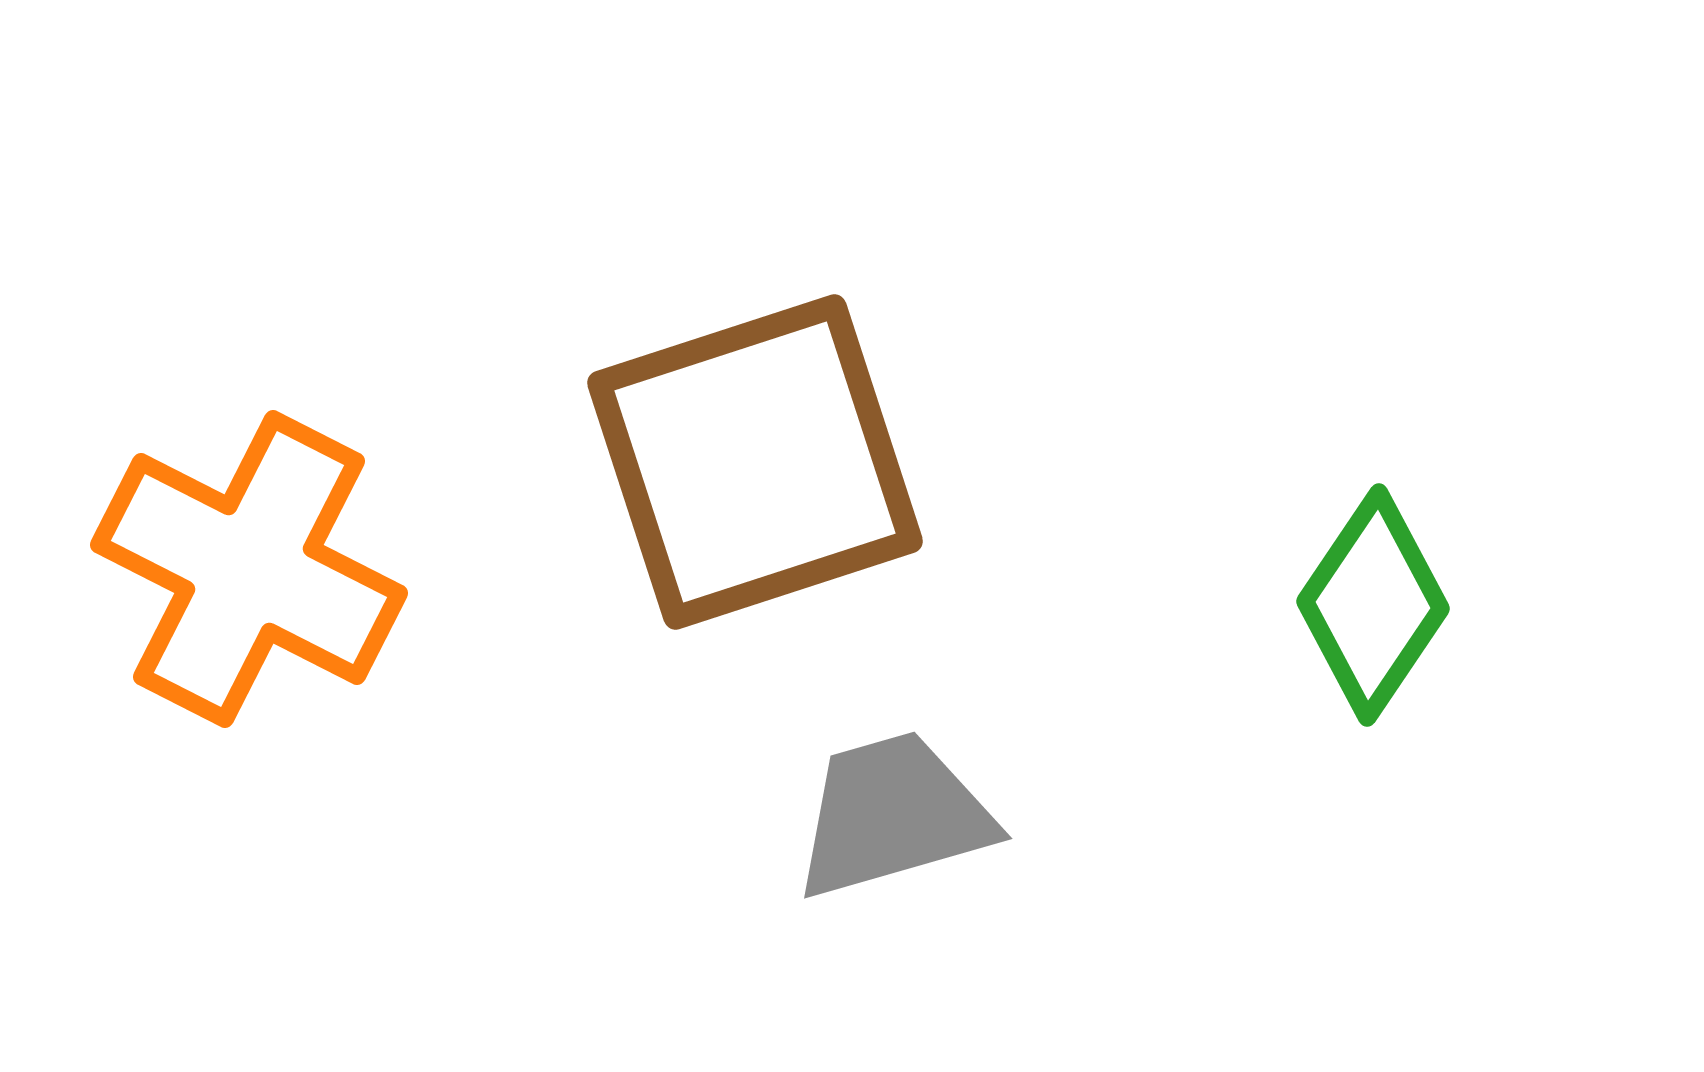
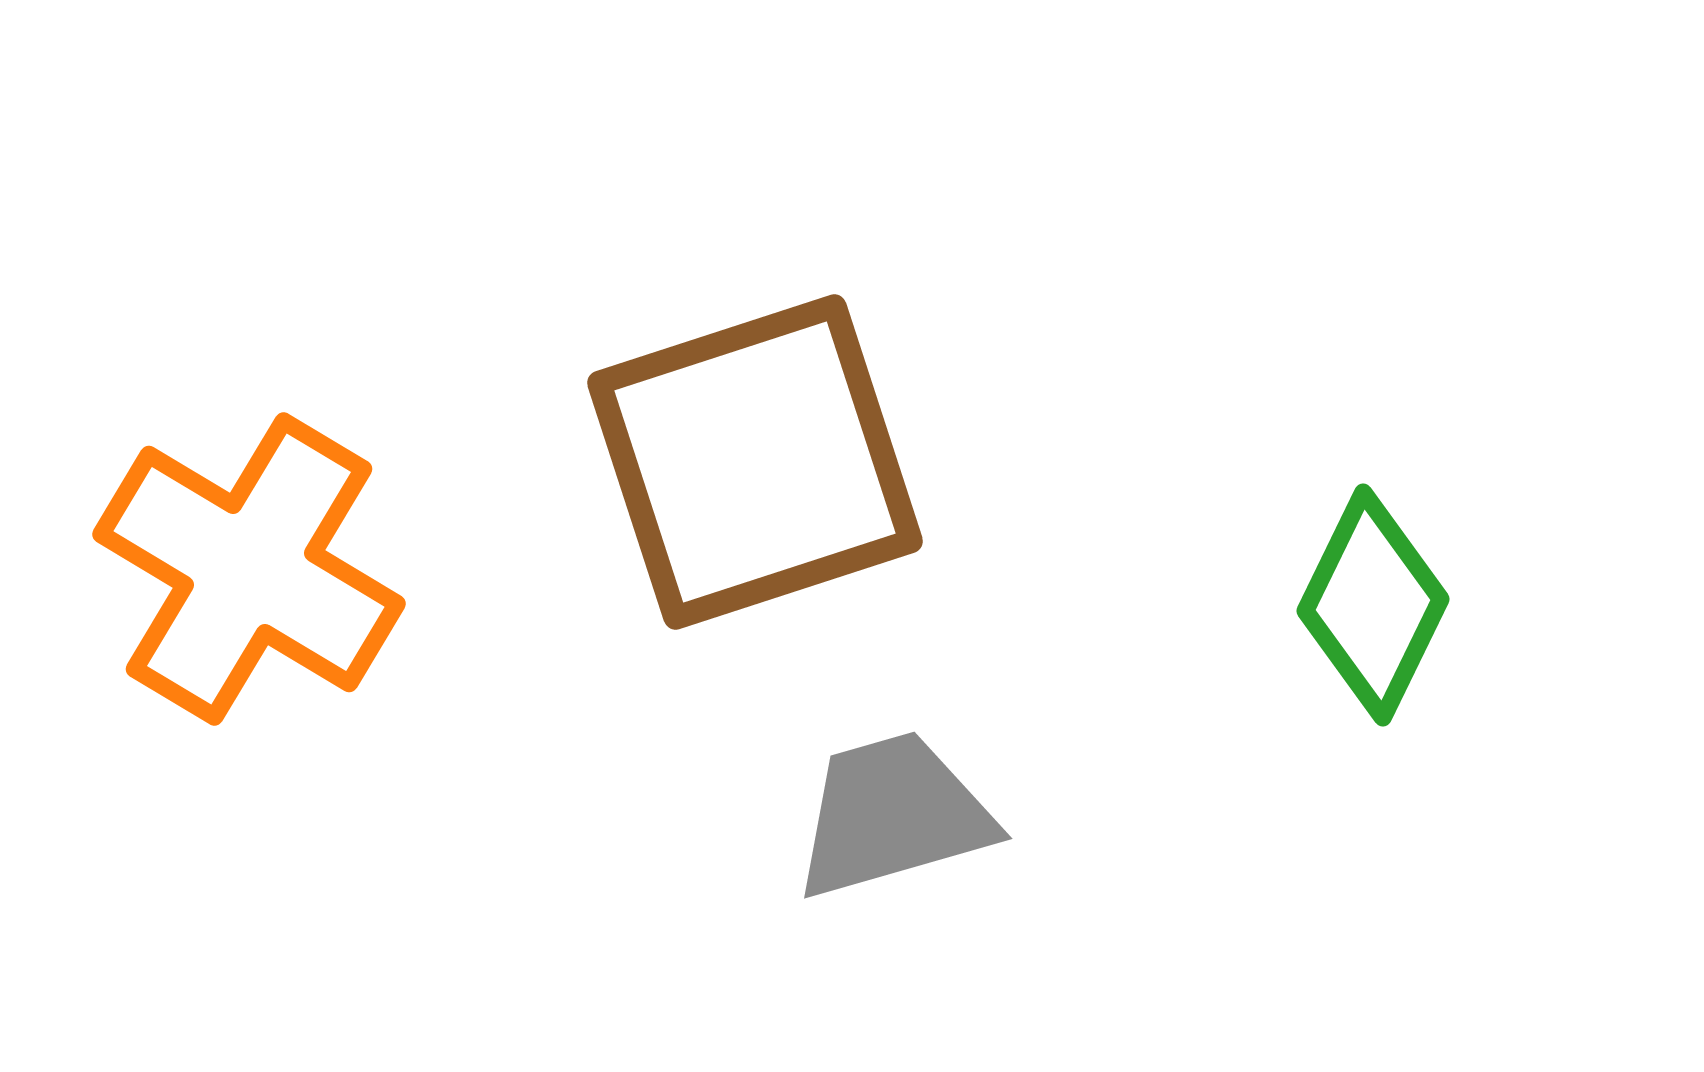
orange cross: rotated 4 degrees clockwise
green diamond: rotated 8 degrees counterclockwise
